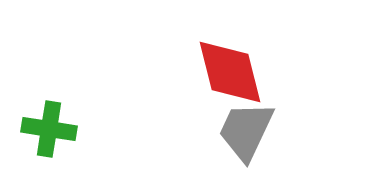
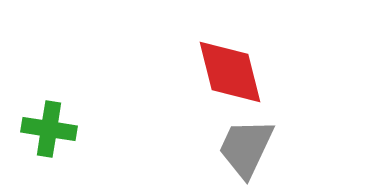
gray trapezoid: moved 17 px down
